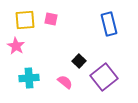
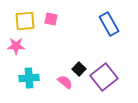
yellow square: moved 1 px down
blue rectangle: rotated 15 degrees counterclockwise
pink star: rotated 30 degrees counterclockwise
black square: moved 8 px down
